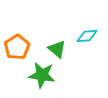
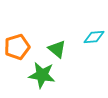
cyan diamond: moved 7 px right, 1 px down
orange pentagon: rotated 15 degrees clockwise
